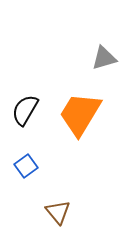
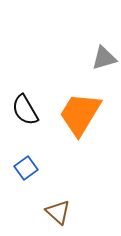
black semicircle: rotated 60 degrees counterclockwise
blue square: moved 2 px down
brown triangle: rotated 8 degrees counterclockwise
